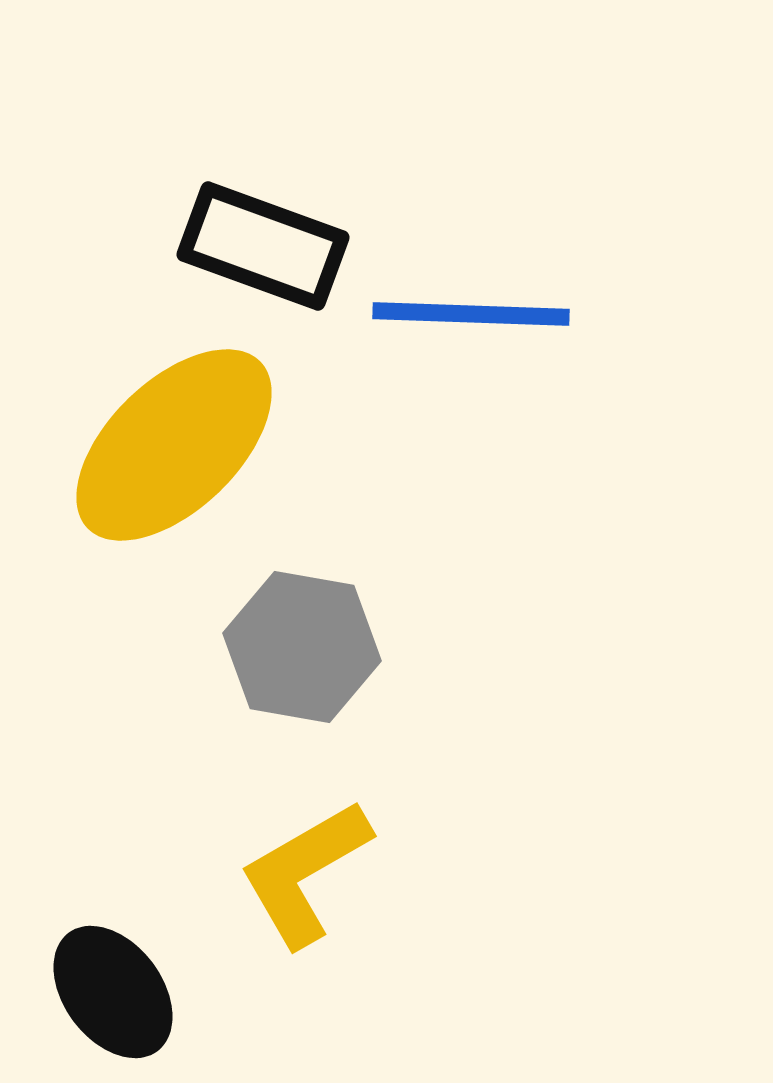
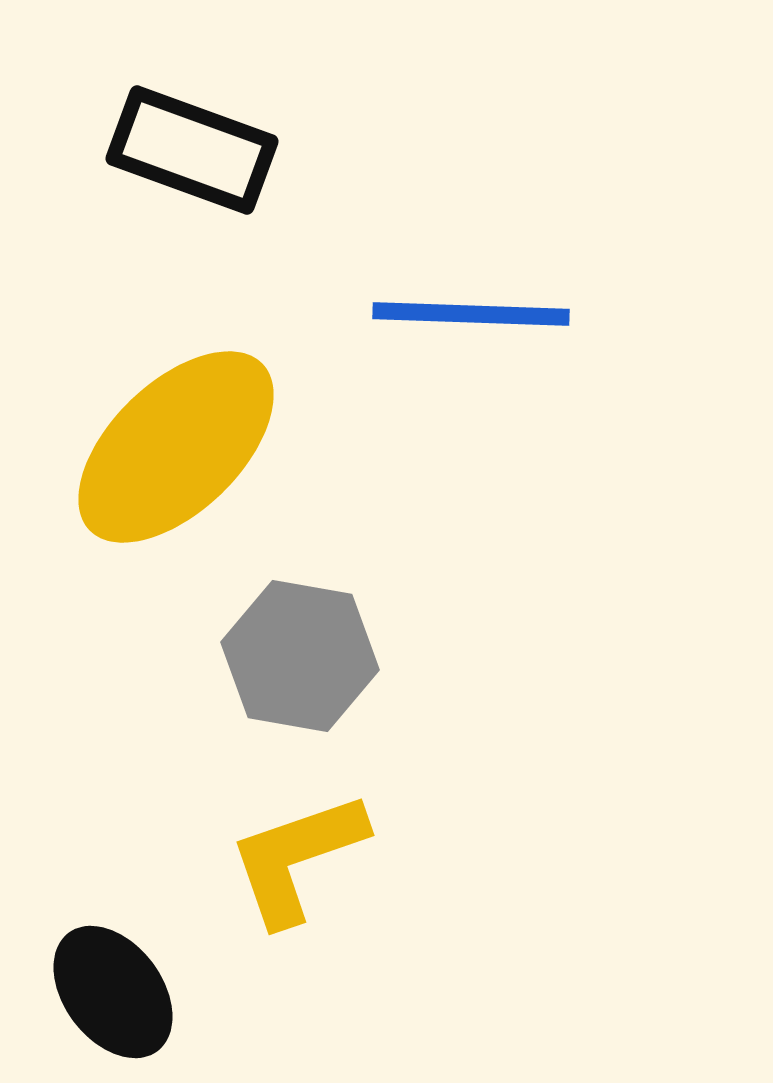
black rectangle: moved 71 px left, 96 px up
yellow ellipse: moved 2 px right, 2 px down
gray hexagon: moved 2 px left, 9 px down
yellow L-shape: moved 8 px left, 15 px up; rotated 11 degrees clockwise
